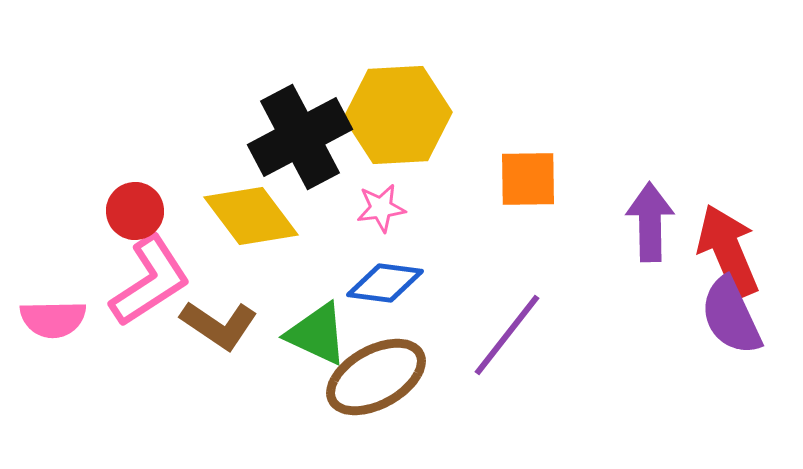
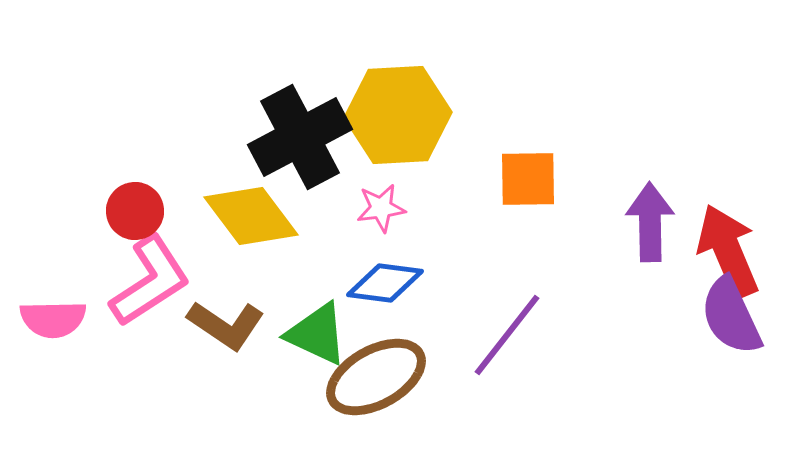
brown L-shape: moved 7 px right
